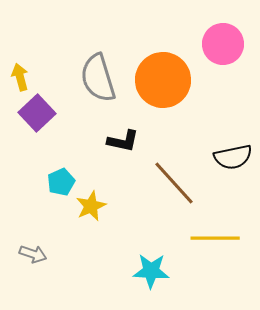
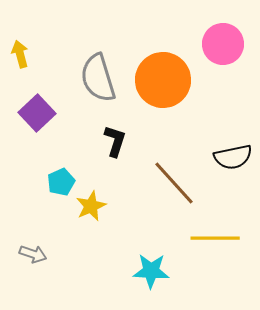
yellow arrow: moved 23 px up
black L-shape: moved 8 px left; rotated 84 degrees counterclockwise
